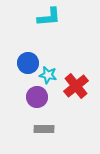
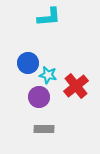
purple circle: moved 2 px right
